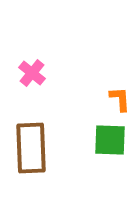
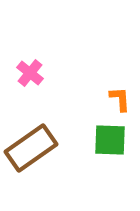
pink cross: moved 2 px left
brown rectangle: rotated 57 degrees clockwise
